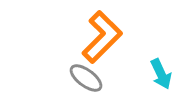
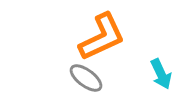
orange L-shape: rotated 20 degrees clockwise
